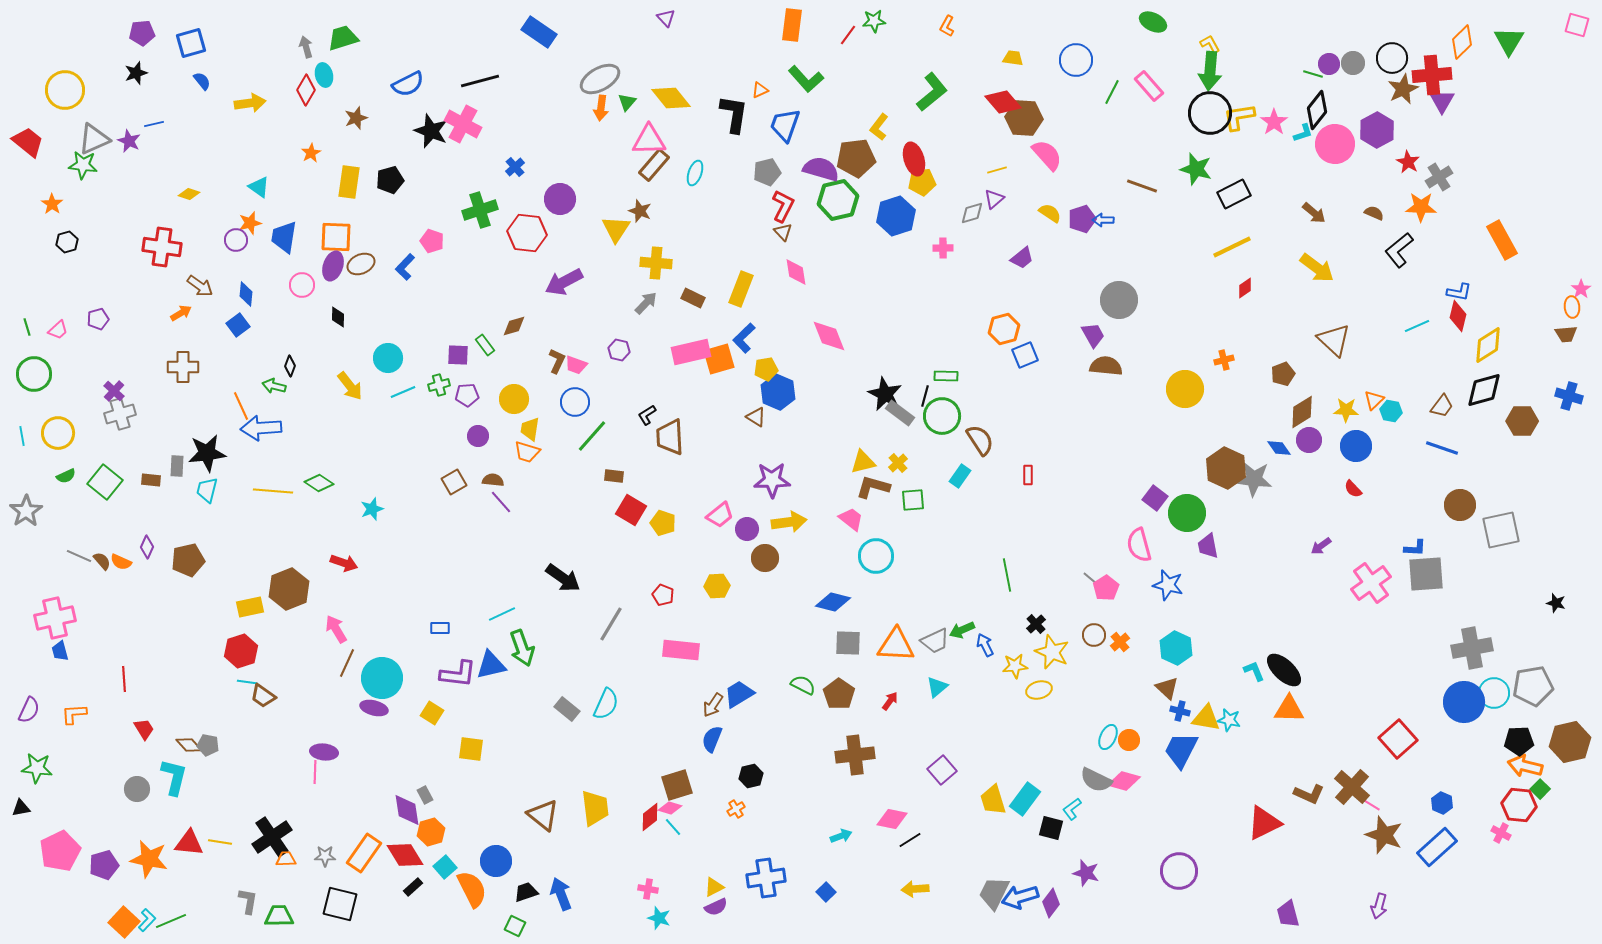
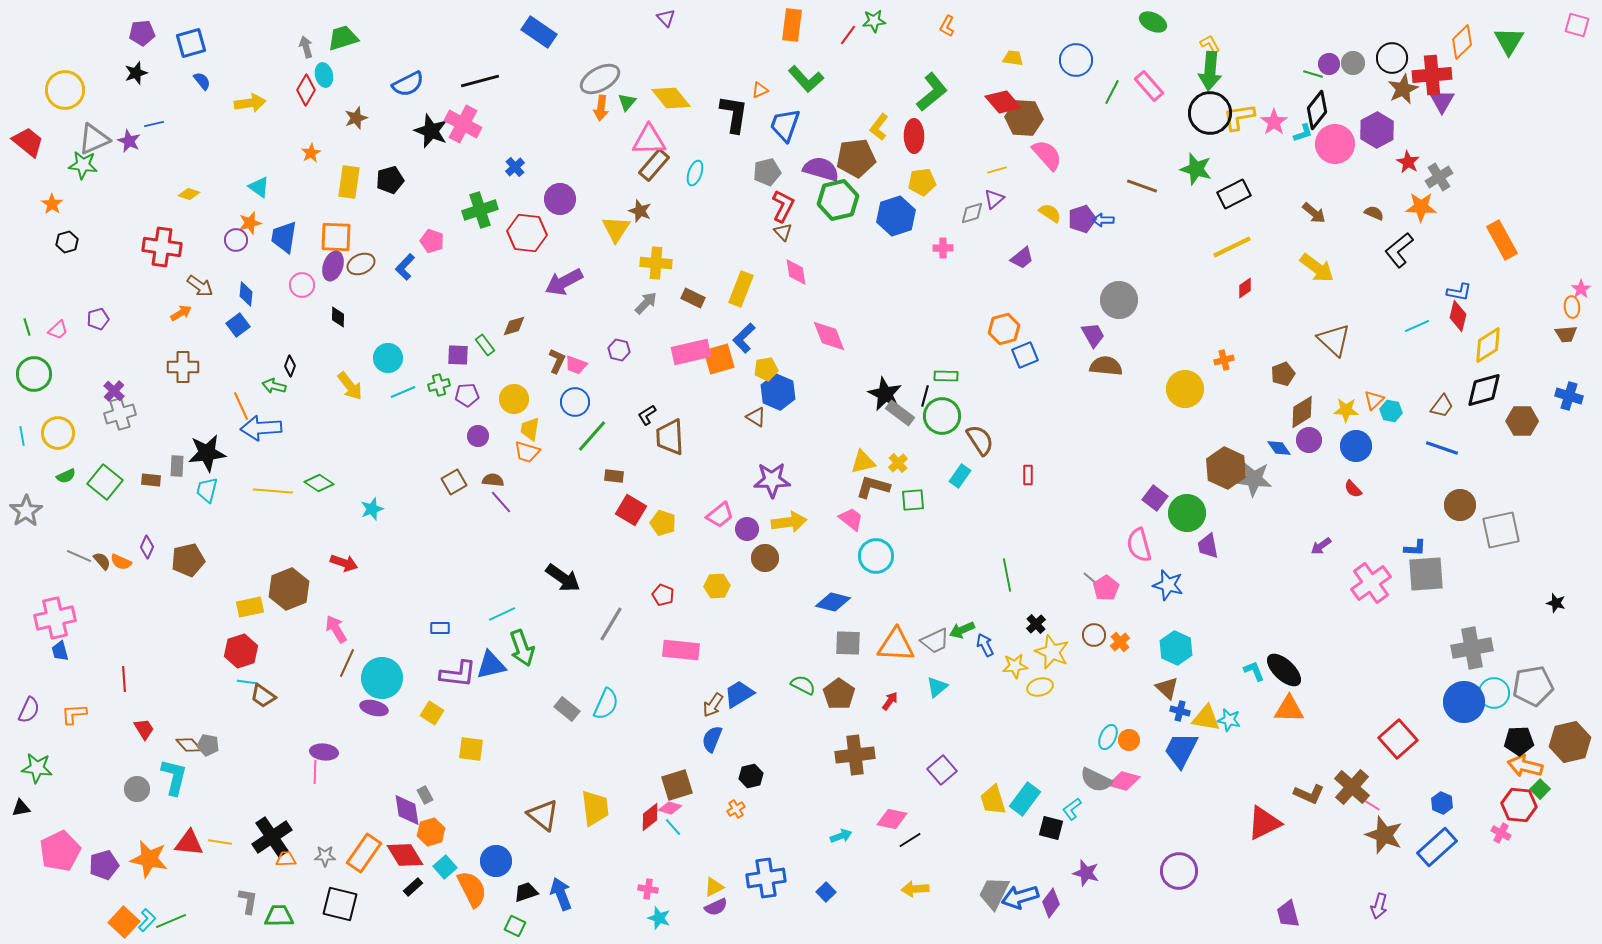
red ellipse at (914, 159): moved 23 px up; rotated 16 degrees clockwise
yellow ellipse at (1039, 690): moved 1 px right, 3 px up
